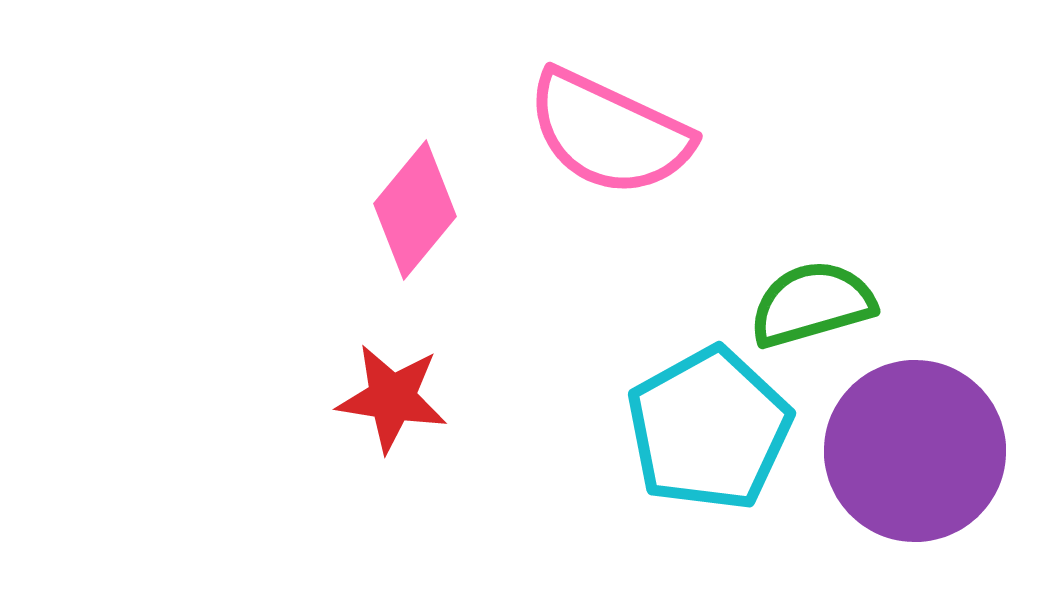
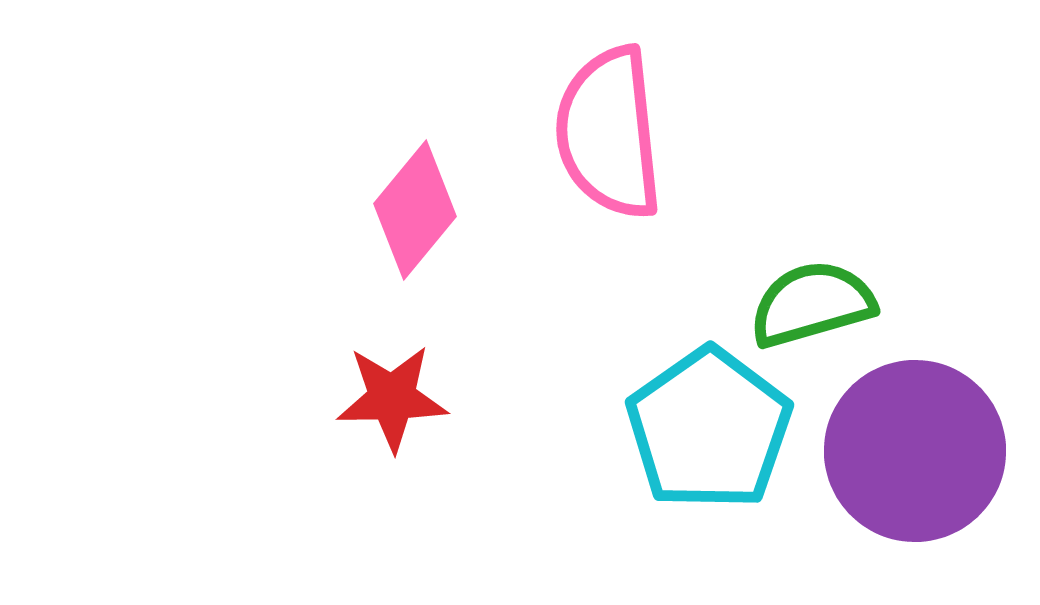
pink semicircle: rotated 59 degrees clockwise
red star: rotated 10 degrees counterclockwise
cyan pentagon: rotated 6 degrees counterclockwise
